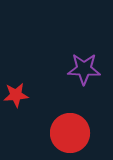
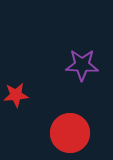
purple star: moved 2 px left, 4 px up
